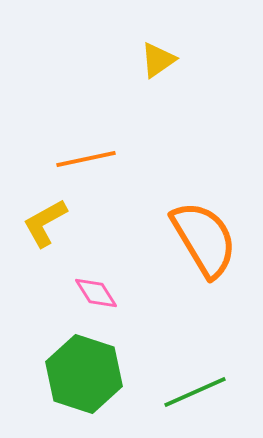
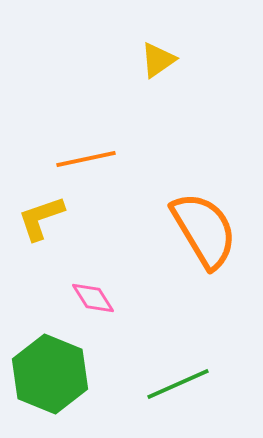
yellow L-shape: moved 4 px left, 5 px up; rotated 10 degrees clockwise
orange semicircle: moved 9 px up
pink diamond: moved 3 px left, 5 px down
green hexagon: moved 34 px left; rotated 4 degrees clockwise
green line: moved 17 px left, 8 px up
